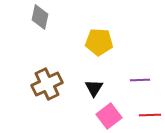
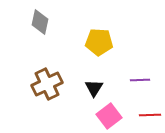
gray diamond: moved 5 px down
